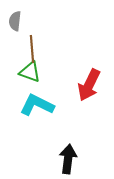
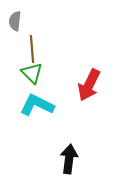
green triangle: moved 2 px right, 1 px down; rotated 25 degrees clockwise
black arrow: moved 1 px right
